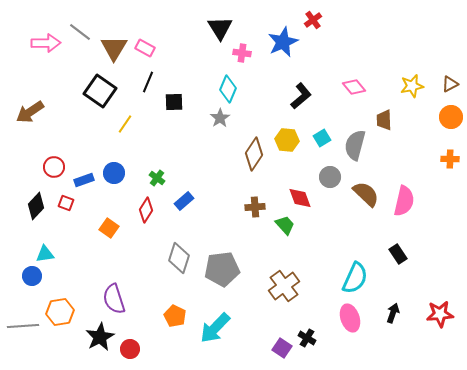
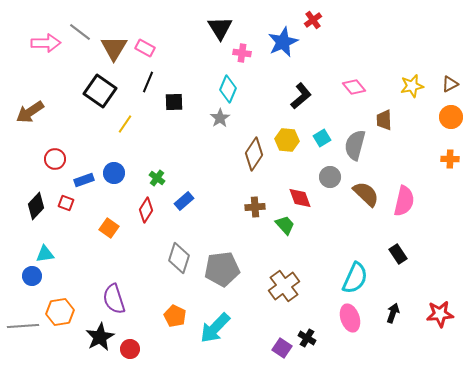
red circle at (54, 167): moved 1 px right, 8 px up
